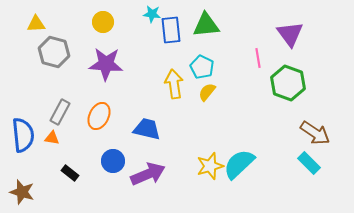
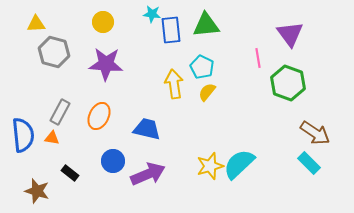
brown star: moved 15 px right, 1 px up
